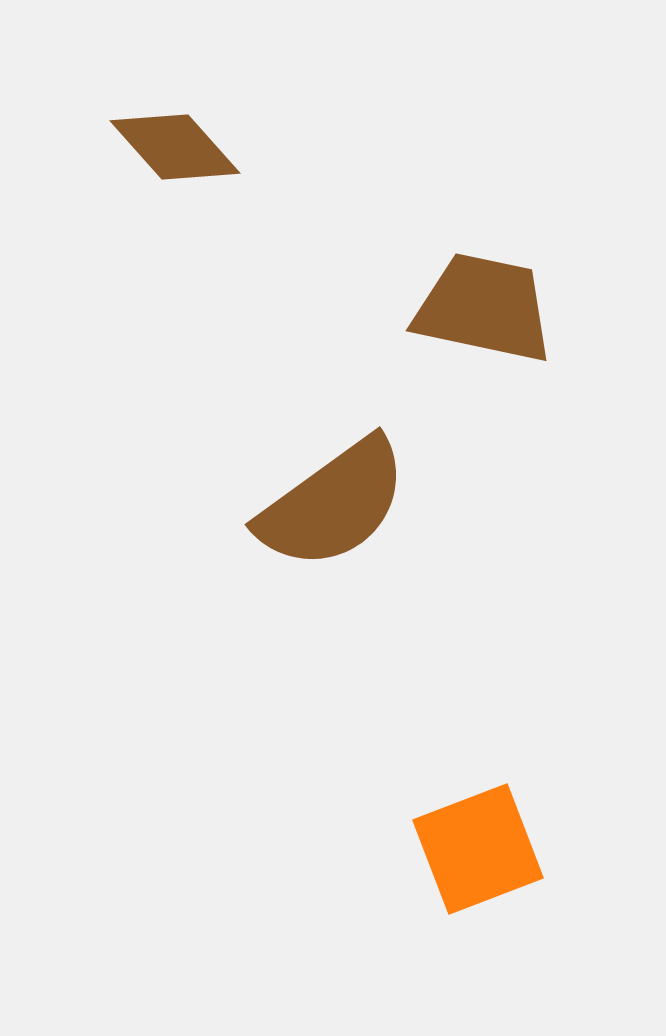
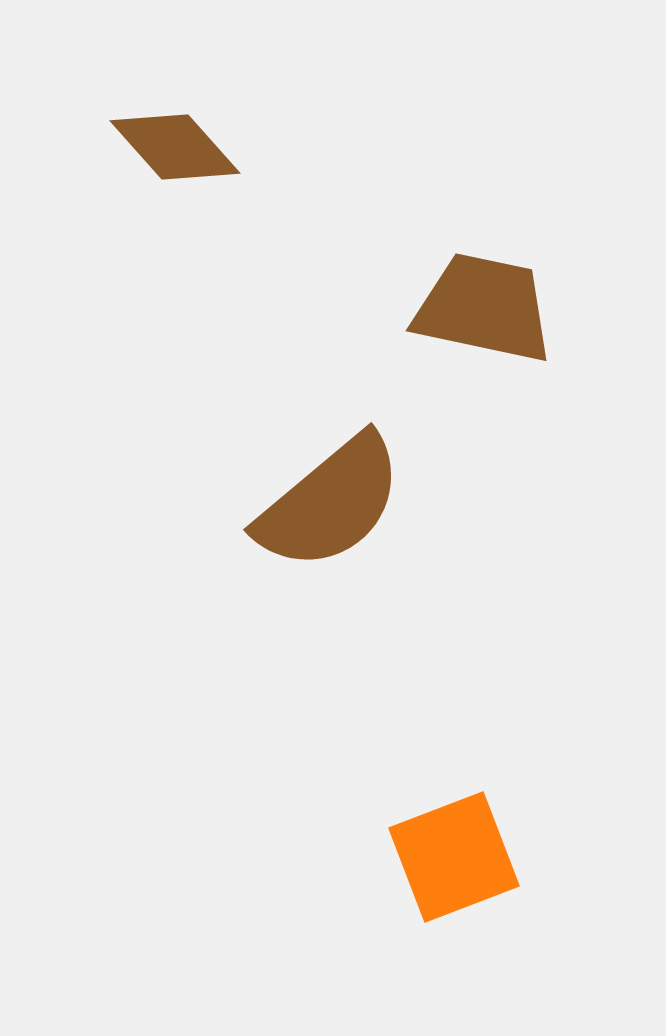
brown semicircle: moved 3 px left, 1 px up; rotated 4 degrees counterclockwise
orange square: moved 24 px left, 8 px down
